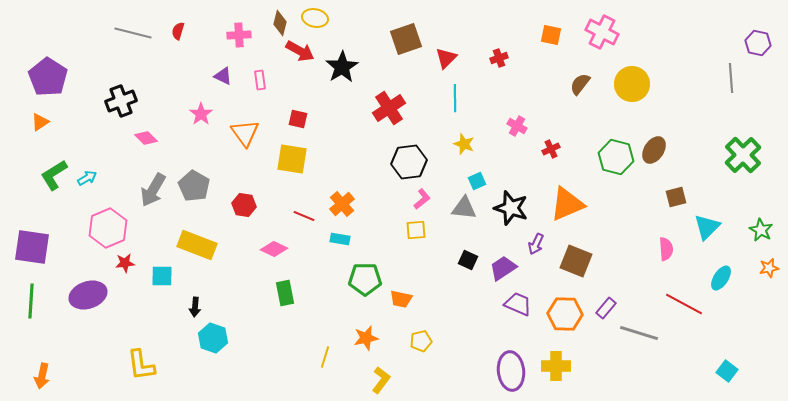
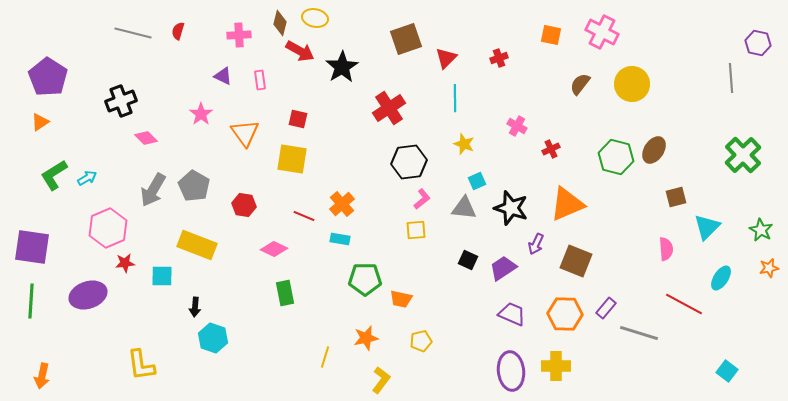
purple trapezoid at (518, 304): moved 6 px left, 10 px down
